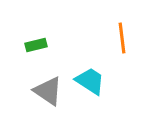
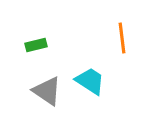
gray triangle: moved 1 px left
